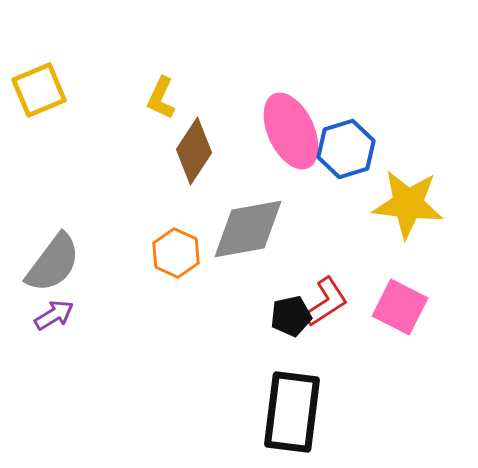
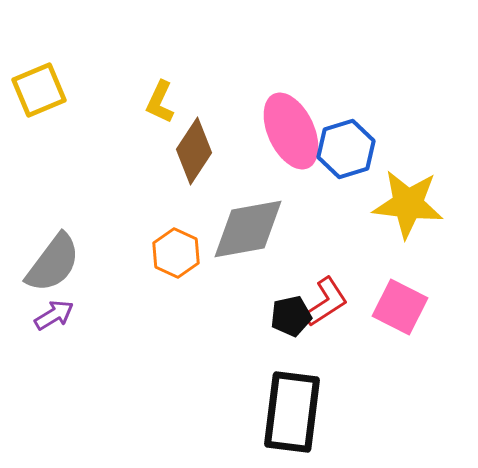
yellow L-shape: moved 1 px left, 4 px down
